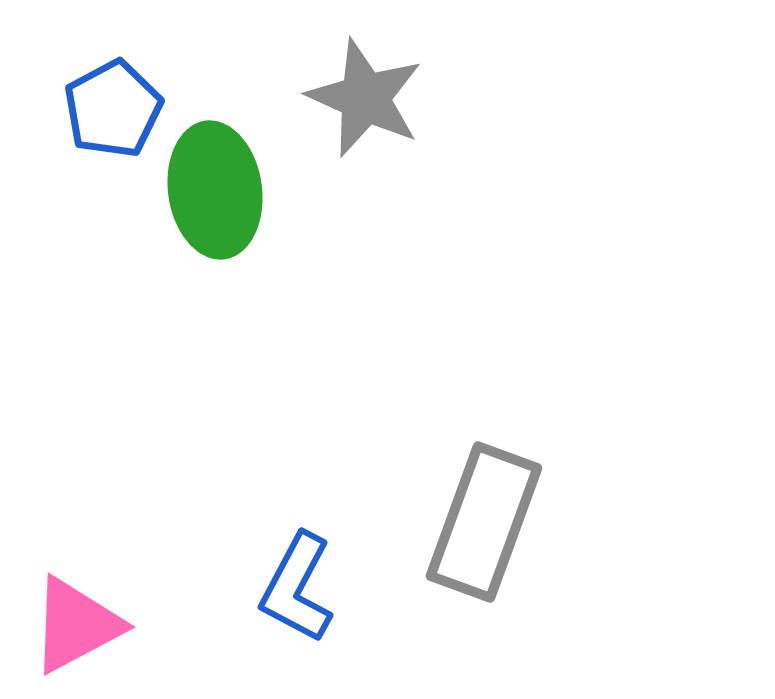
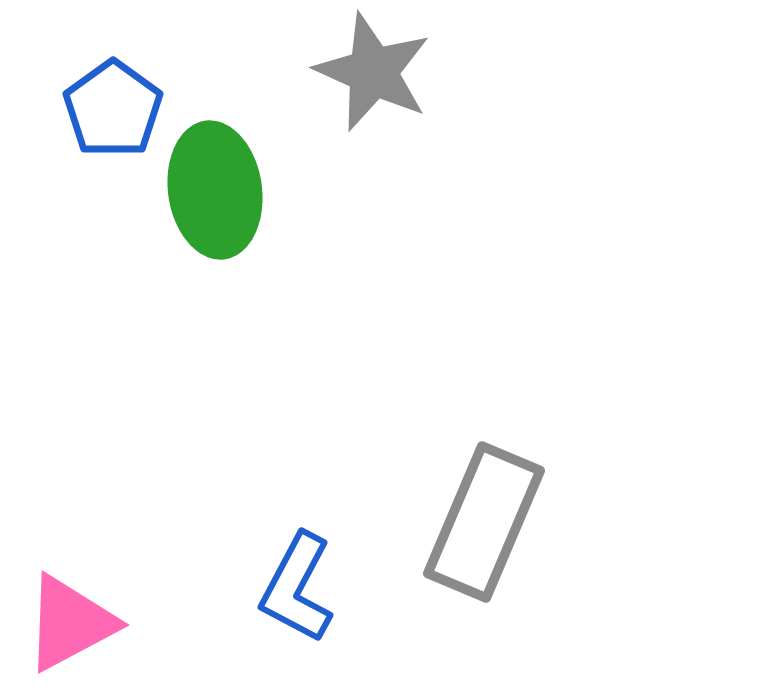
gray star: moved 8 px right, 26 px up
blue pentagon: rotated 8 degrees counterclockwise
gray rectangle: rotated 3 degrees clockwise
pink triangle: moved 6 px left, 2 px up
